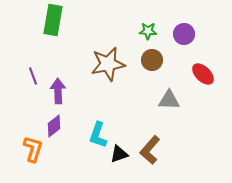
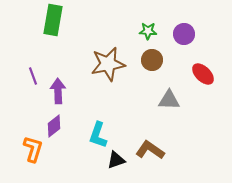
brown L-shape: rotated 84 degrees clockwise
black triangle: moved 3 px left, 6 px down
